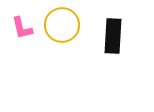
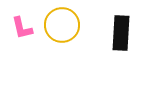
black rectangle: moved 8 px right, 3 px up
